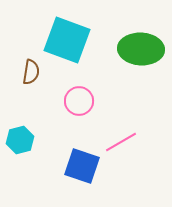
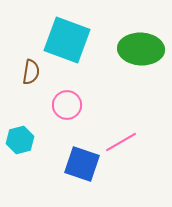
pink circle: moved 12 px left, 4 px down
blue square: moved 2 px up
